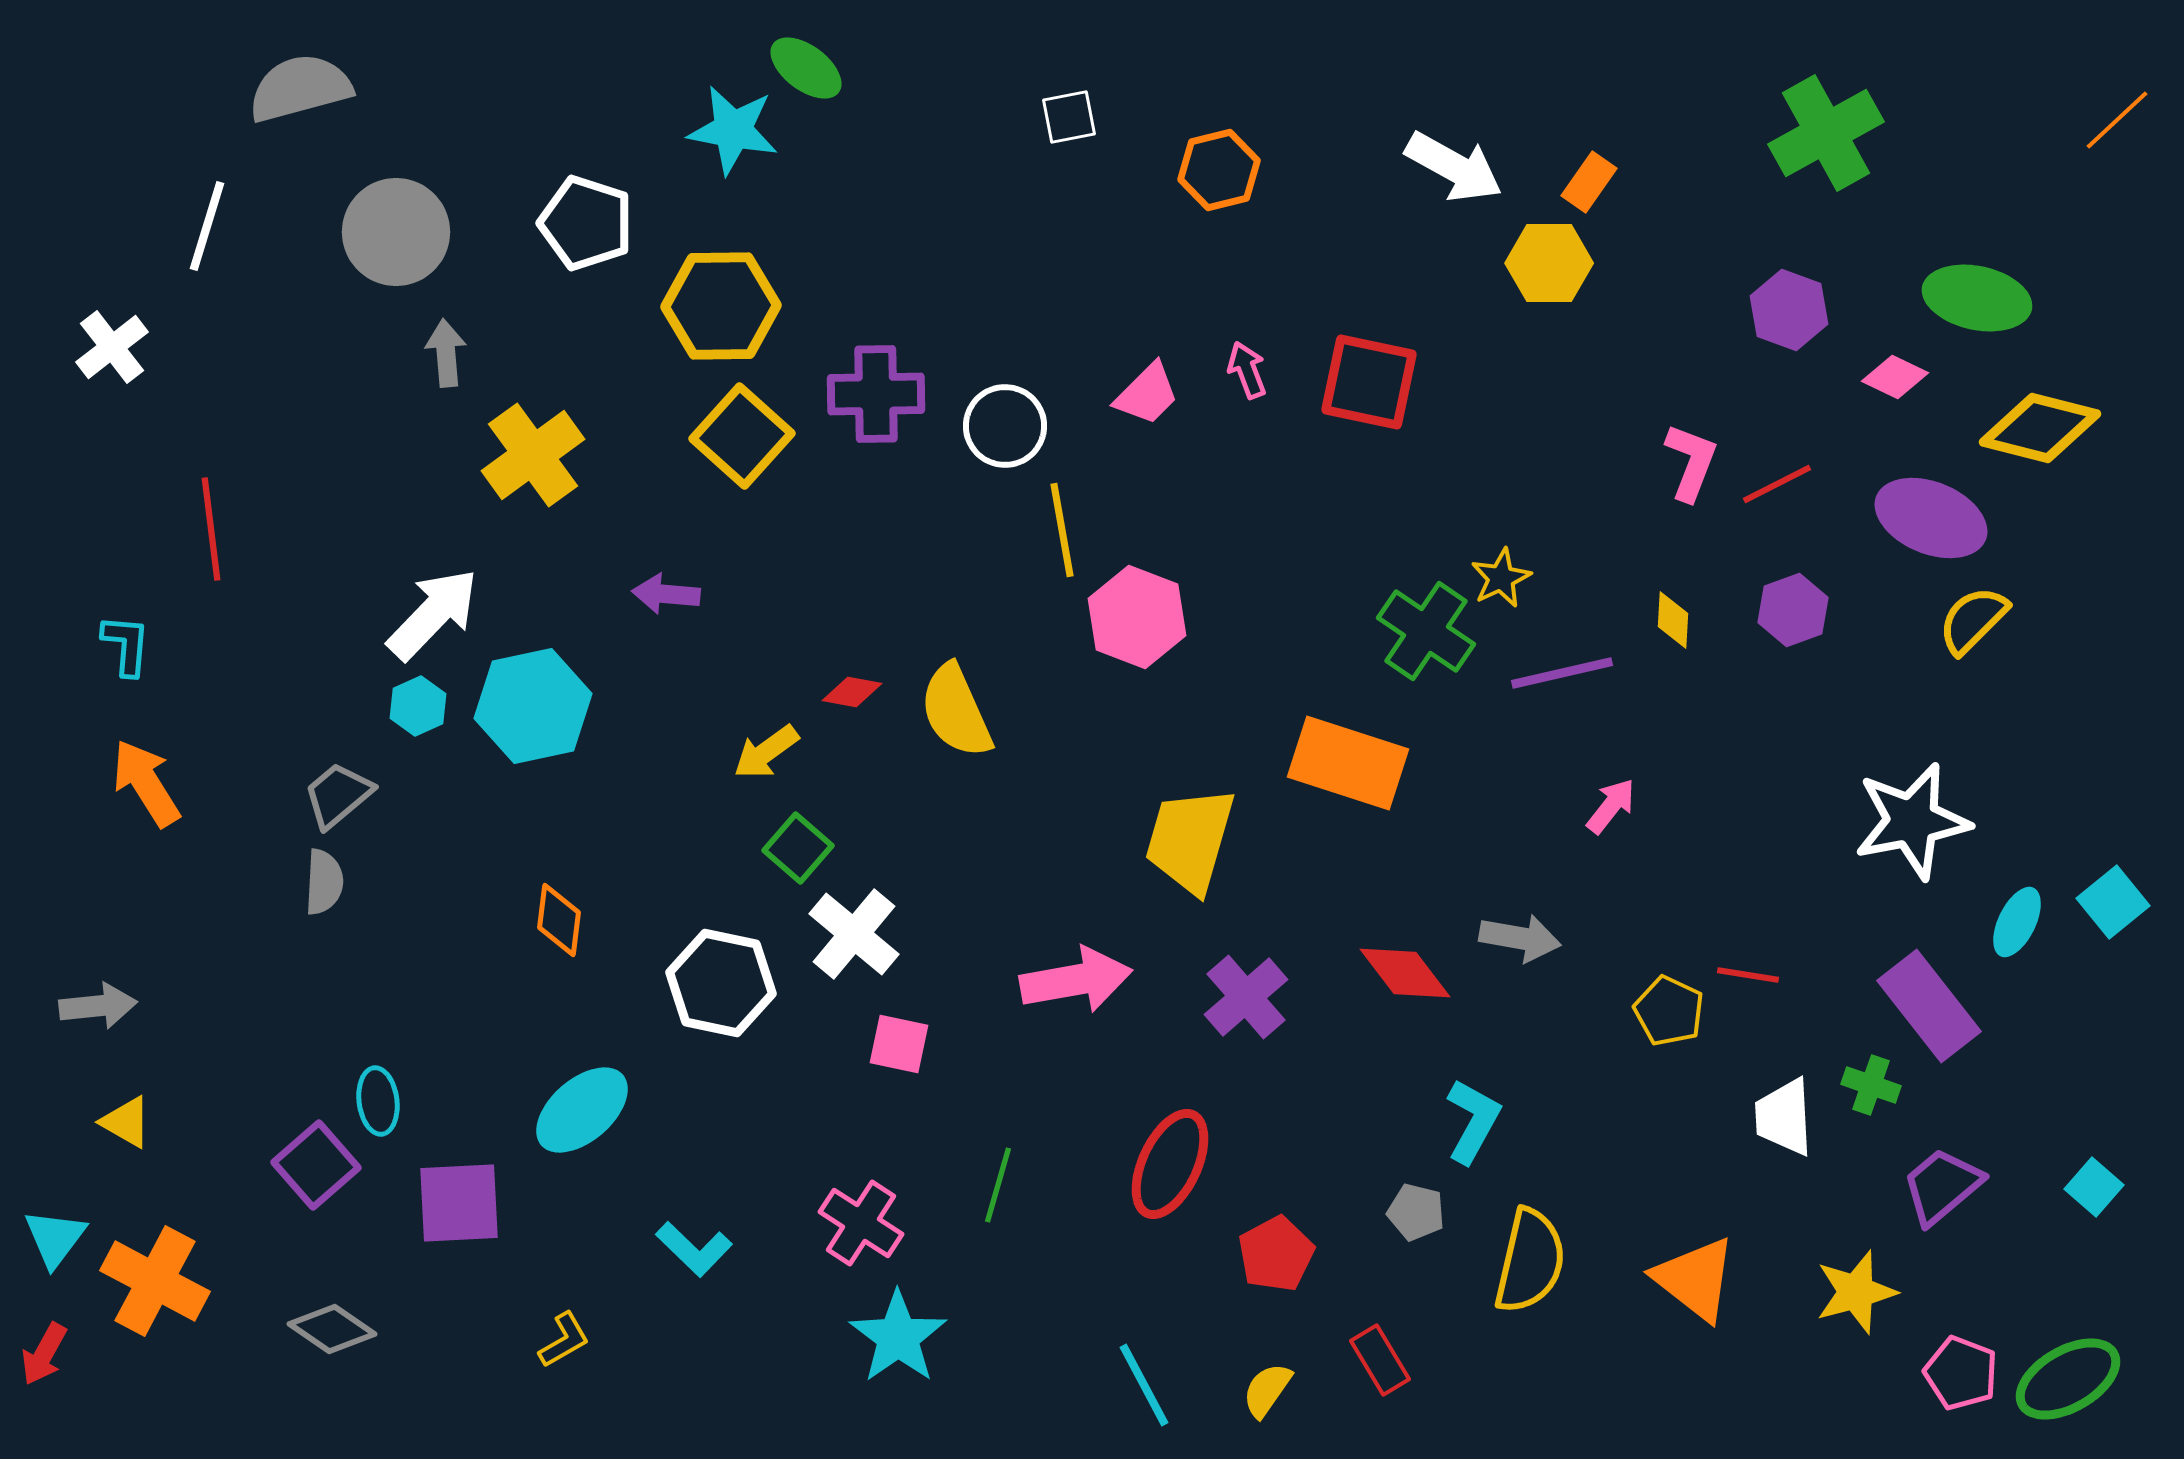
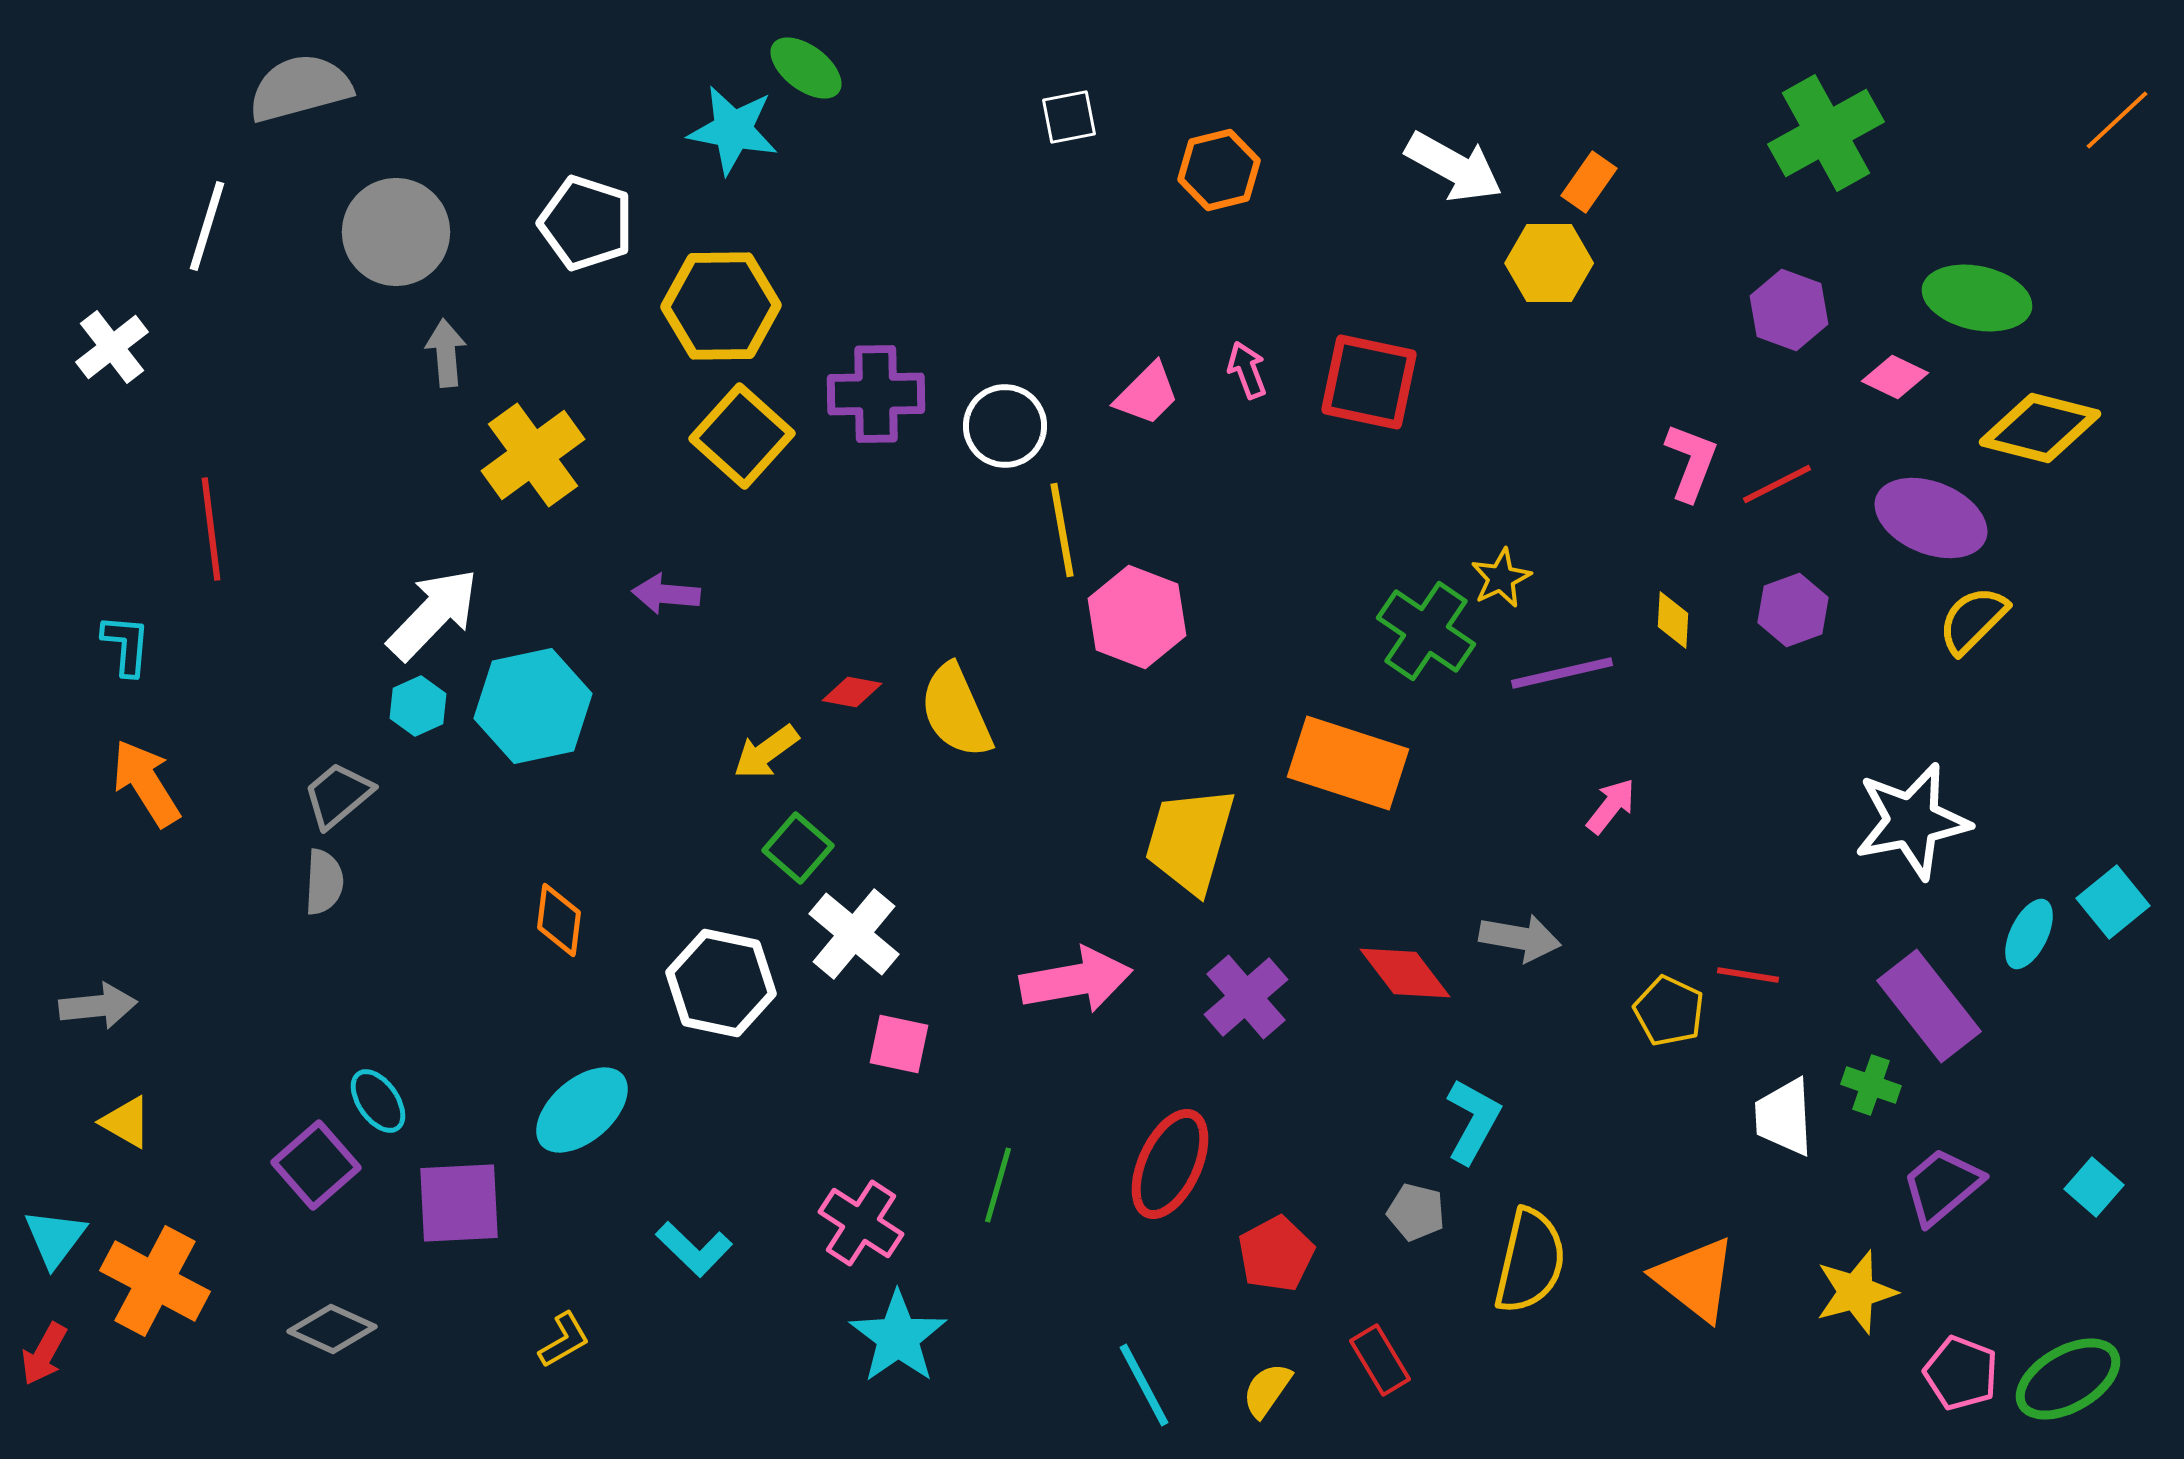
cyan ellipse at (2017, 922): moved 12 px right, 12 px down
cyan ellipse at (378, 1101): rotated 28 degrees counterclockwise
gray diamond at (332, 1329): rotated 10 degrees counterclockwise
